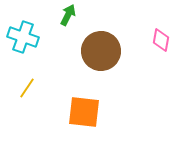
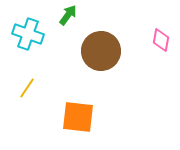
green arrow: rotated 10 degrees clockwise
cyan cross: moved 5 px right, 3 px up
orange square: moved 6 px left, 5 px down
